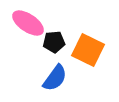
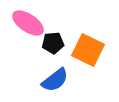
black pentagon: moved 1 px left, 1 px down
blue semicircle: moved 2 px down; rotated 16 degrees clockwise
